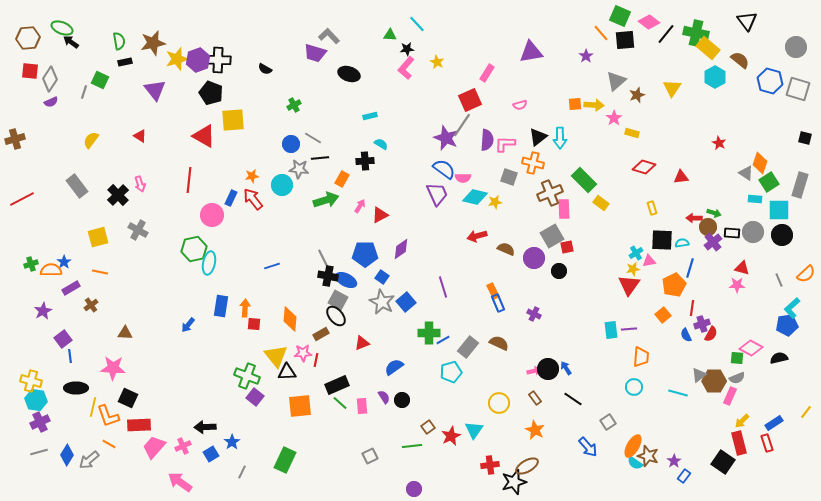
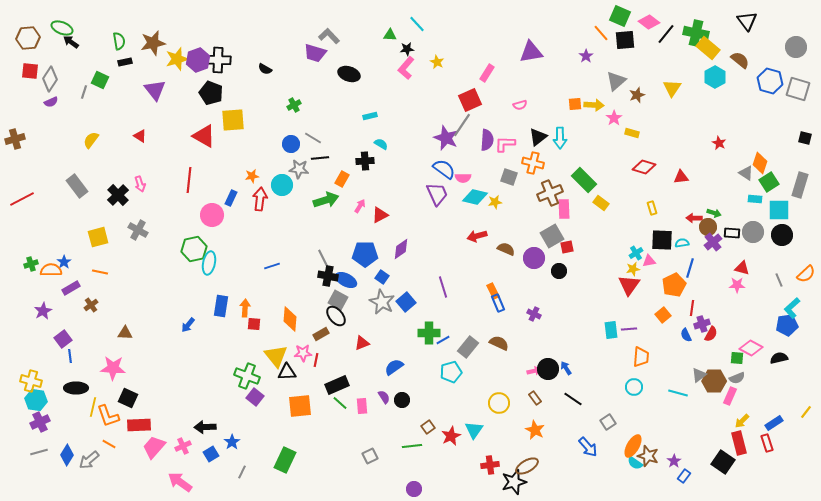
red arrow at (253, 199): moved 7 px right; rotated 45 degrees clockwise
